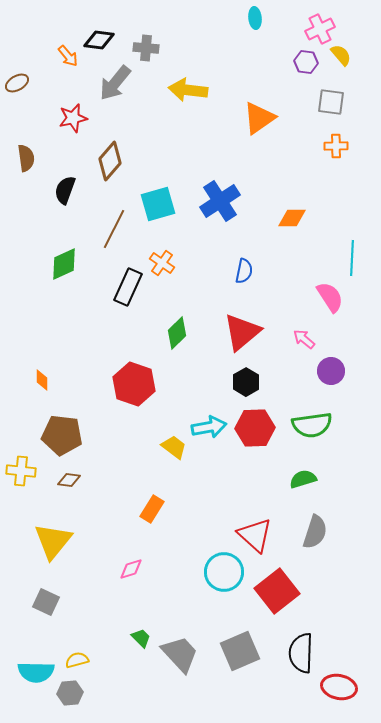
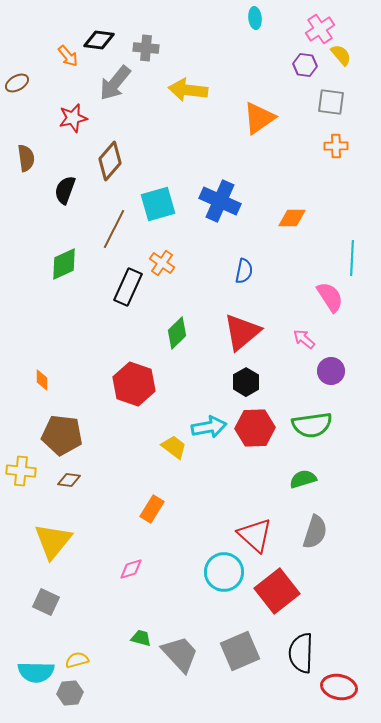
pink cross at (320, 29): rotated 8 degrees counterclockwise
purple hexagon at (306, 62): moved 1 px left, 3 px down
blue cross at (220, 201): rotated 33 degrees counterclockwise
green trapezoid at (141, 638): rotated 30 degrees counterclockwise
